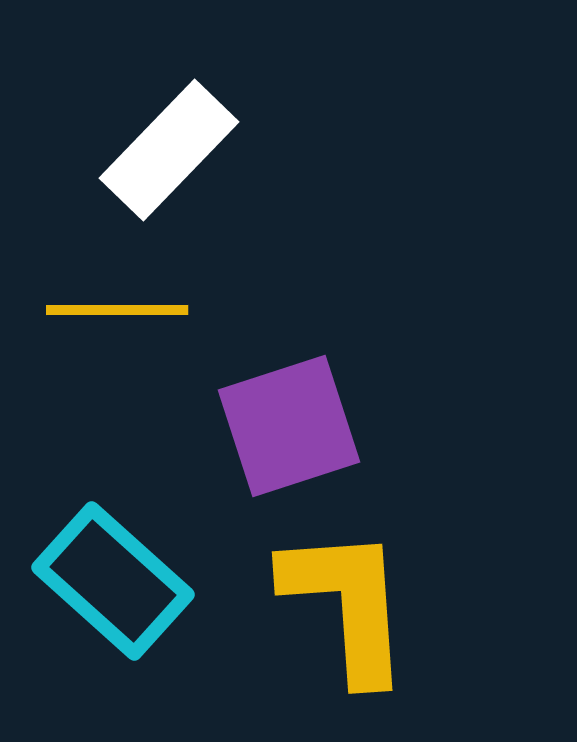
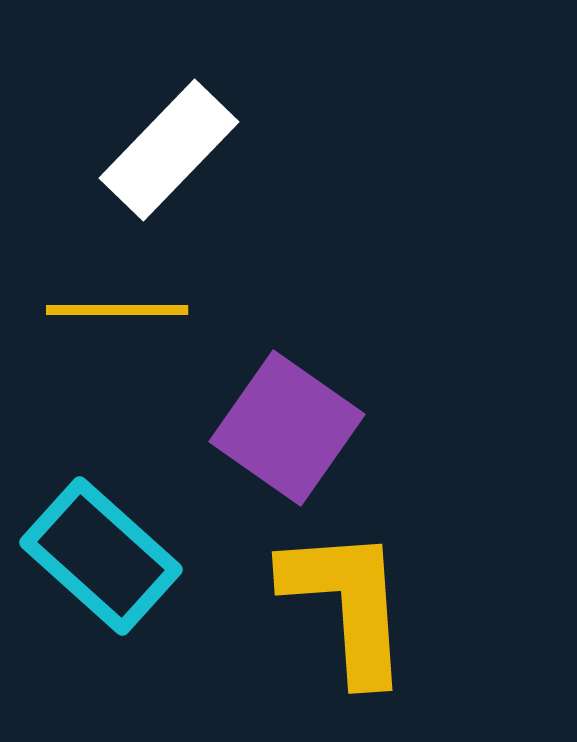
purple square: moved 2 px left, 2 px down; rotated 37 degrees counterclockwise
cyan rectangle: moved 12 px left, 25 px up
